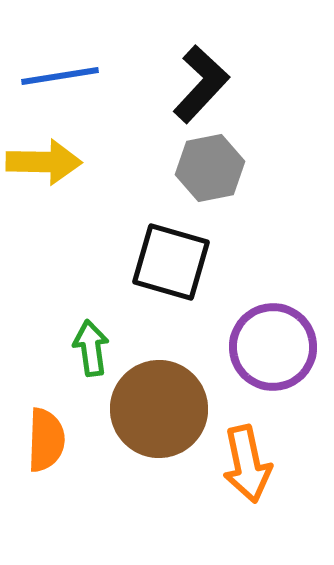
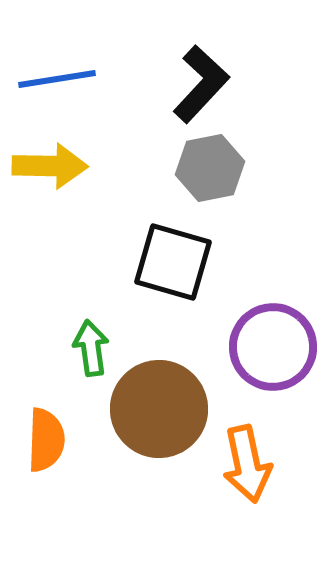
blue line: moved 3 px left, 3 px down
yellow arrow: moved 6 px right, 4 px down
black square: moved 2 px right
